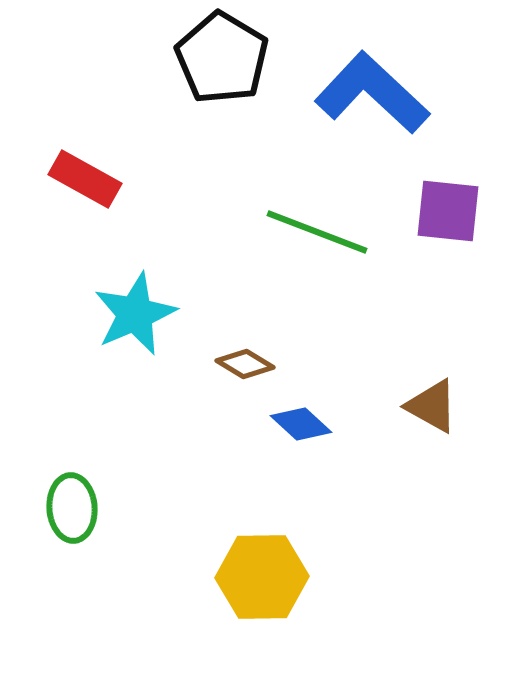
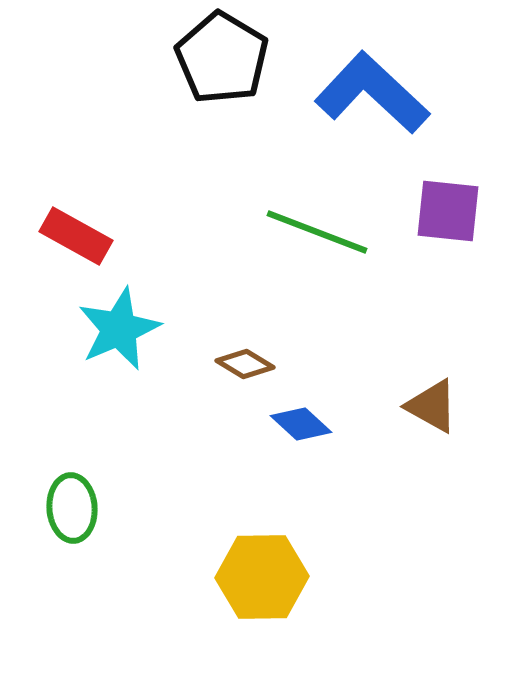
red rectangle: moved 9 px left, 57 px down
cyan star: moved 16 px left, 15 px down
